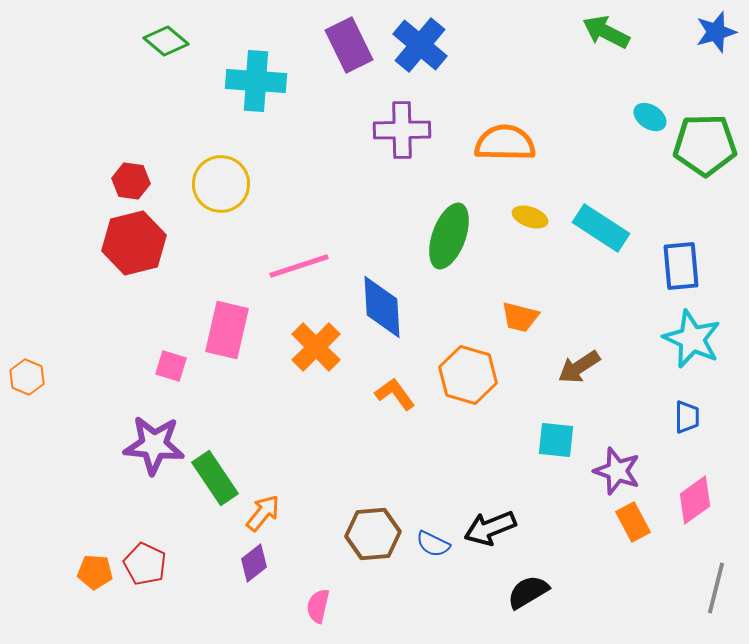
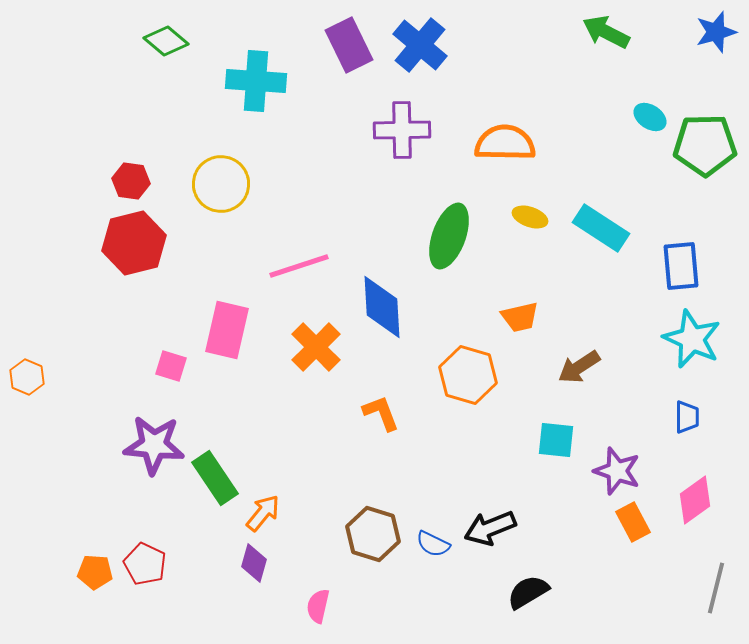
orange trapezoid at (520, 317): rotated 27 degrees counterclockwise
orange L-shape at (395, 394): moved 14 px left, 19 px down; rotated 15 degrees clockwise
brown hexagon at (373, 534): rotated 22 degrees clockwise
purple diamond at (254, 563): rotated 36 degrees counterclockwise
